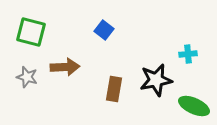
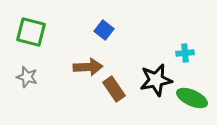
cyan cross: moved 3 px left, 1 px up
brown arrow: moved 23 px right
brown rectangle: rotated 45 degrees counterclockwise
green ellipse: moved 2 px left, 8 px up
